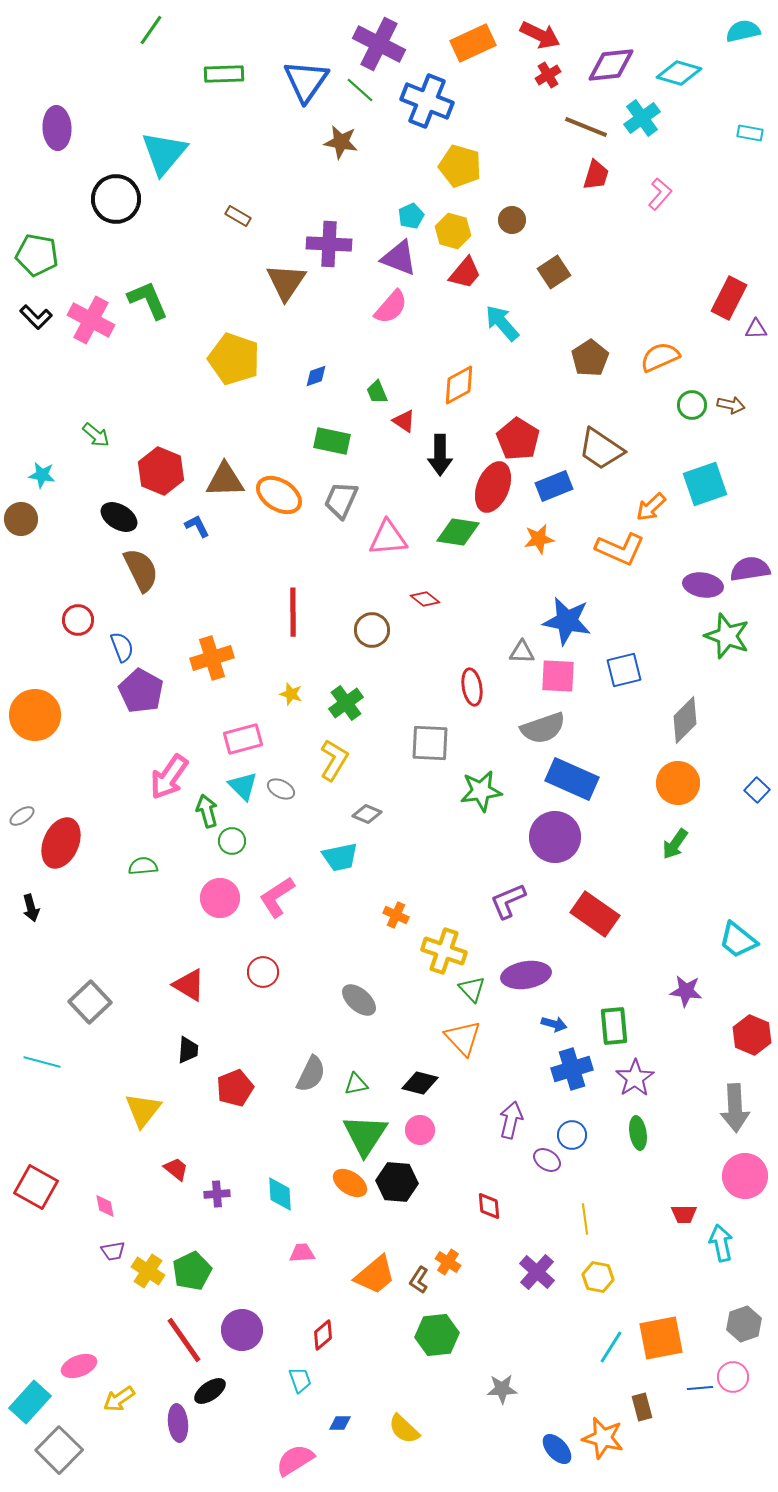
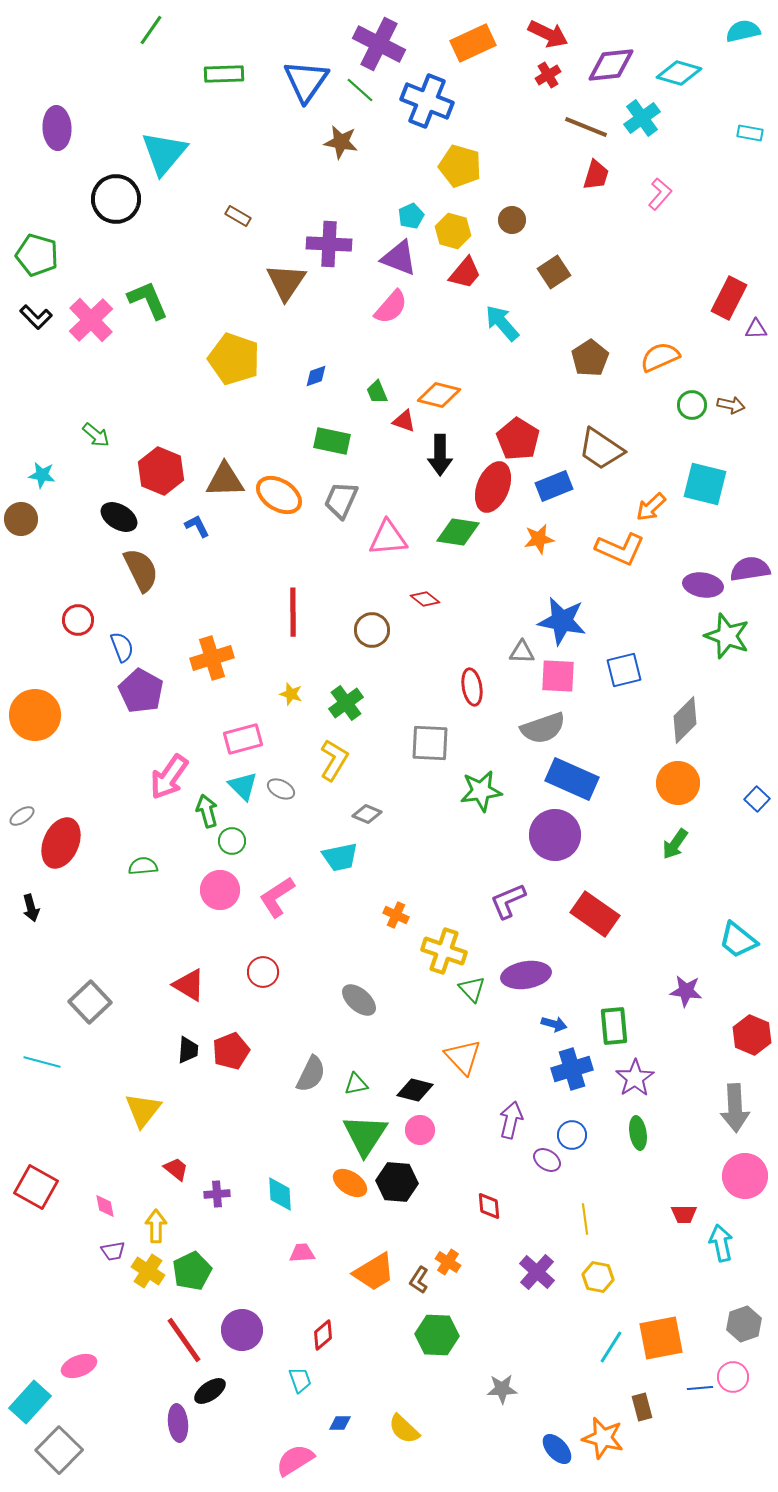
red arrow at (540, 35): moved 8 px right, 1 px up
green pentagon at (37, 255): rotated 6 degrees clockwise
pink cross at (91, 320): rotated 18 degrees clockwise
orange diamond at (459, 385): moved 20 px left, 10 px down; rotated 42 degrees clockwise
red triangle at (404, 421): rotated 15 degrees counterclockwise
cyan square at (705, 484): rotated 33 degrees clockwise
blue star at (567, 621): moved 5 px left
blue square at (757, 790): moved 9 px down
purple circle at (555, 837): moved 2 px up
pink circle at (220, 898): moved 8 px up
orange triangle at (463, 1038): moved 19 px down
black diamond at (420, 1083): moved 5 px left, 7 px down
red pentagon at (235, 1088): moved 4 px left, 37 px up
orange trapezoid at (375, 1275): moved 1 px left, 3 px up; rotated 9 degrees clockwise
green hexagon at (437, 1335): rotated 9 degrees clockwise
yellow arrow at (119, 1399): moved 37 px right, 173 px up; rotated 124 degrees clockwise
